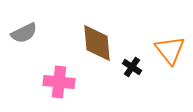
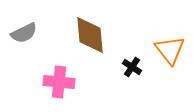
brown diamond: moved 7 px left, 8 px up
